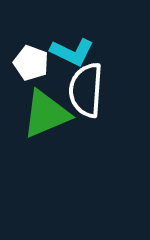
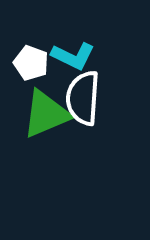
cyan L-shape: moved 1 px right, 4 px down
white semicircle: moved 3 px left, 8 px down
